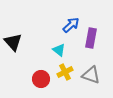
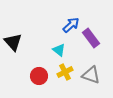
purple rectangle: rotated 48 degrees counterclockwise
red circle: moved 2 px left, 3 px up
